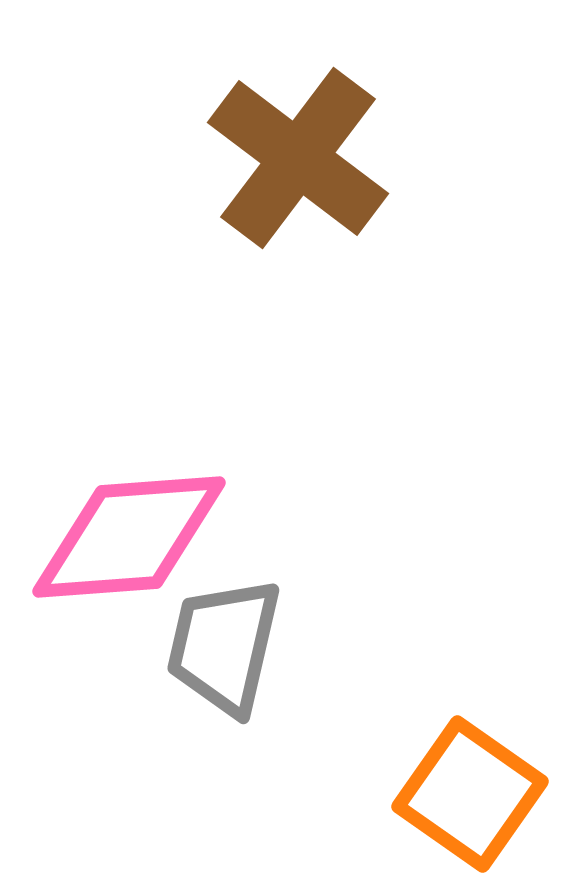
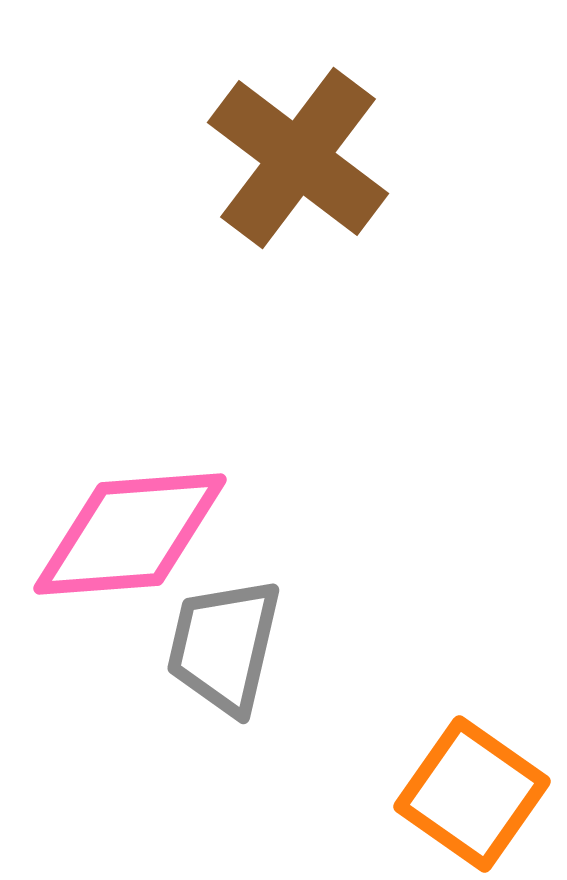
pink diamond: moved 1 px right, 3 px up
orange square: moved 2 px right
